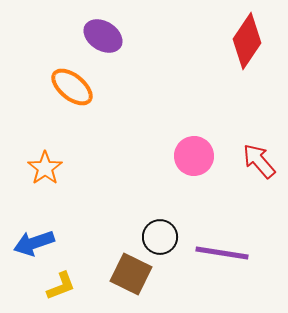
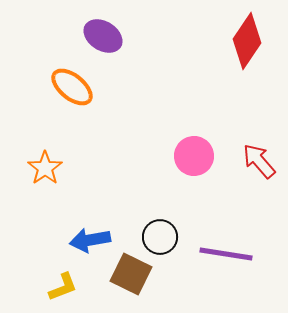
blue arrow: moved 56 px right, 3 px up; rotated 9 degrees clockwise
purple line: moved 4 px right, 1 px down
yellow L-shape: moved 2 px right, 1 px down
